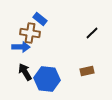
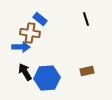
black line: moved 6 px left, 14 px up; rotated 64 degrees counterclockwise
blue hexagon: moved 1 px up; rotated 10 degrees counterclockwise
